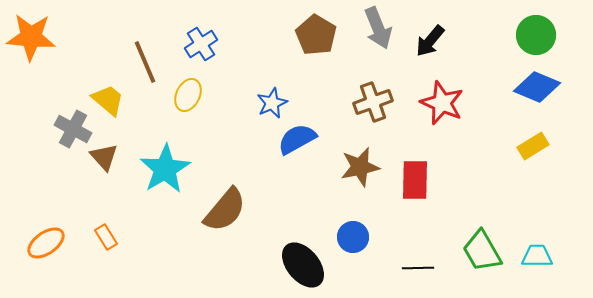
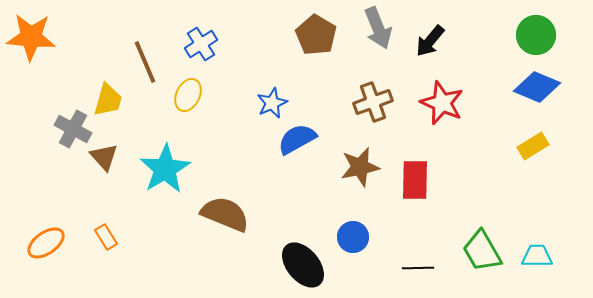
yellow trapezoid: rotated 66 degrees clockwise
brown semicircle: moved 4 px down; rotated 108 degrees counterclockwise
